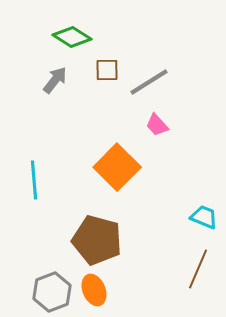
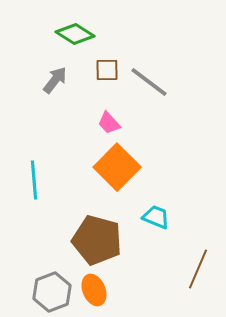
green diamond: moved 3 px right, 3 px up
gray line: rotated 69 degrees clockwise
pink trapezoid: moved 48 px left, 2 px up
cyan trapezoid: moved 48 px left
